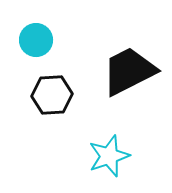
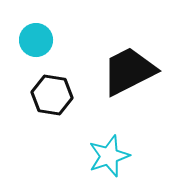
black hexagon: rotated 12 degrees clockwise
